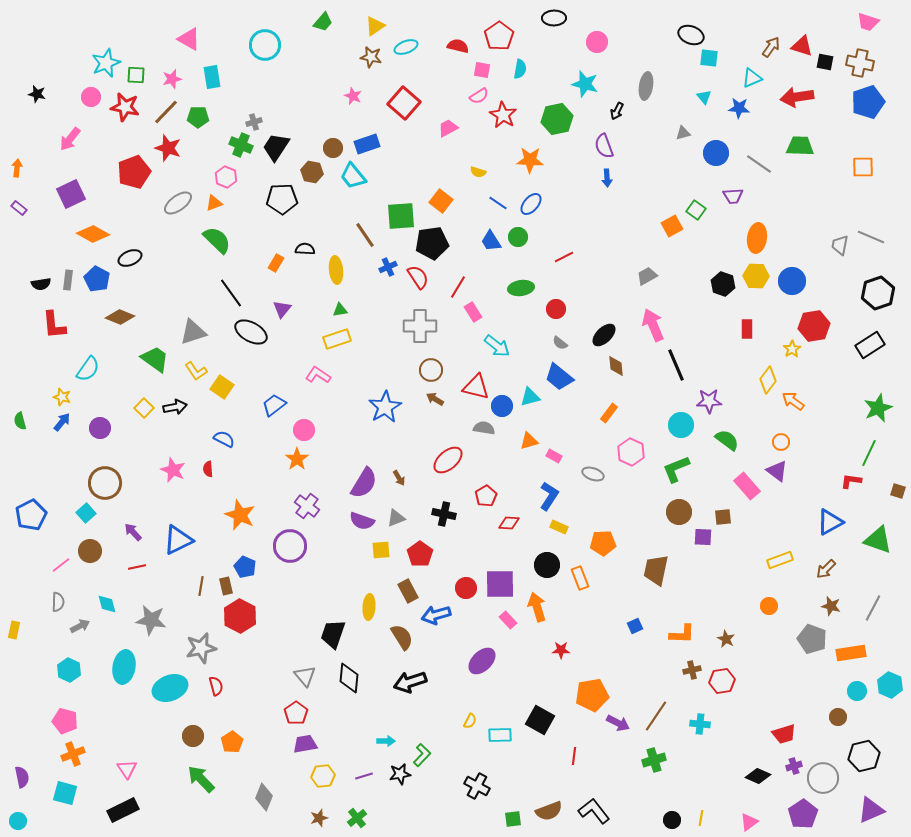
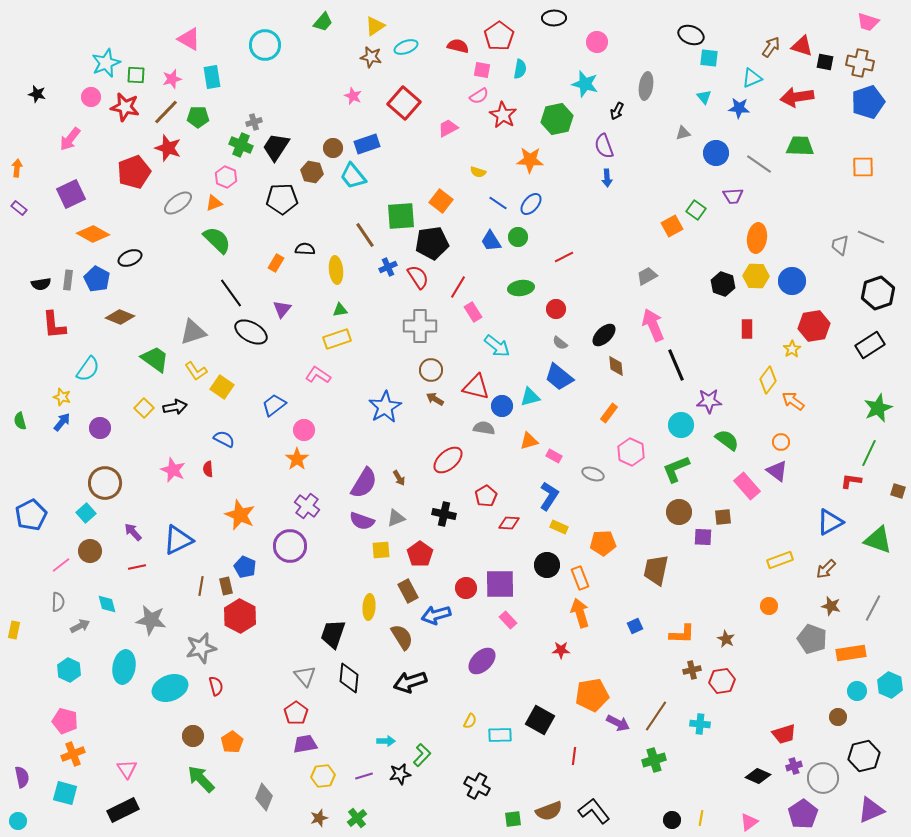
orange arrow at (537, 607): moved 43 px right, 6 px down
